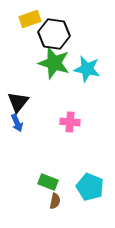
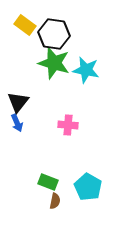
yellow rectangle: moved 5 px left, 6 px down; rotated 55 degrees clockwise
cyan star: moved 1 px left, 1 px down
pink cross: moved 2 px left, 3 px down
cyan pentagon: moved 2 px left; rotated 8 degrees clockwise
